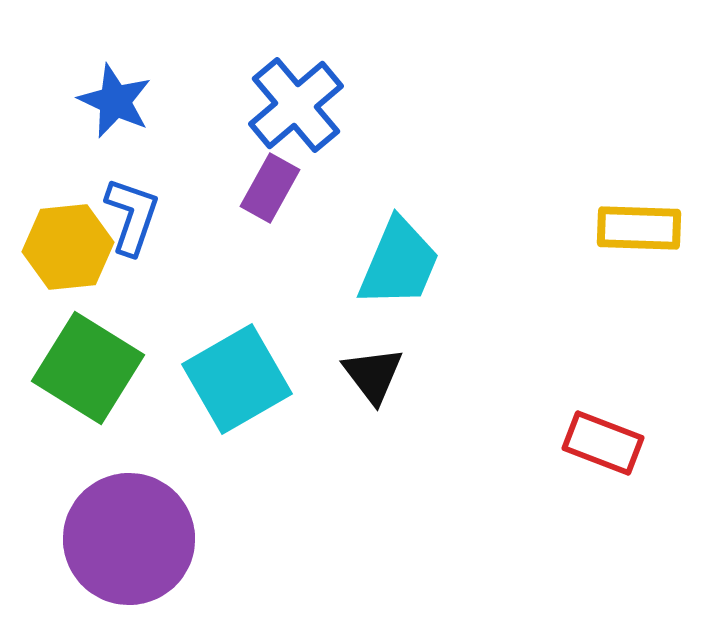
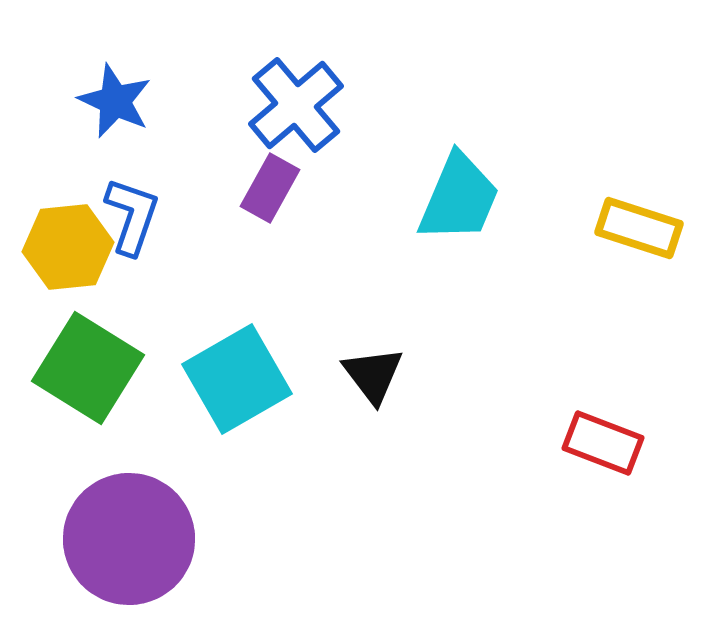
yellow rectangle: rotated 16 degrees clockwise
cyan trapezoid: moved 60 px right, 65 px up
